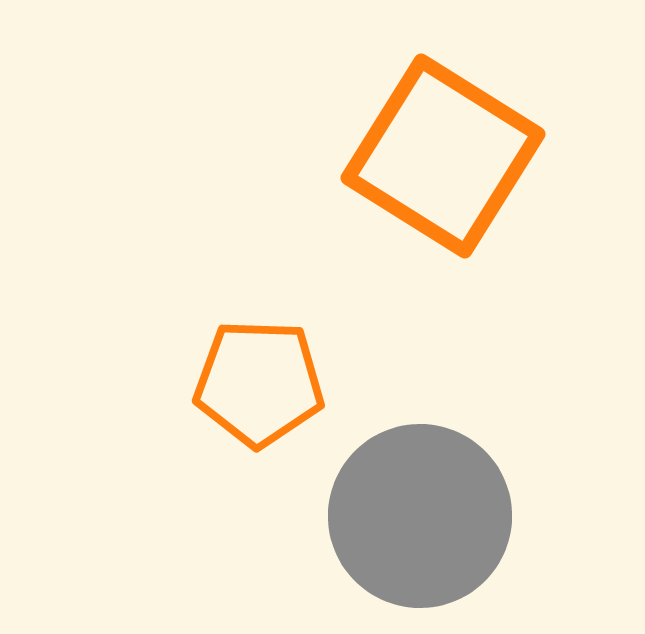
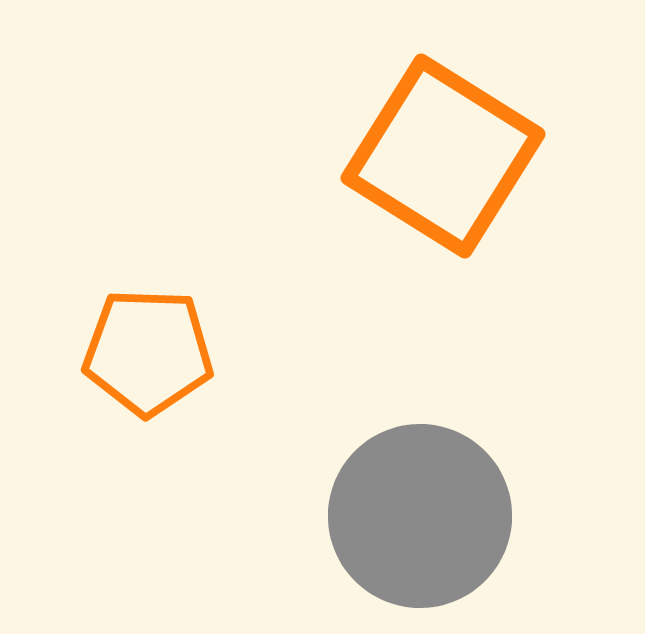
orange pentagon: moved 111 px left, 31 px up
